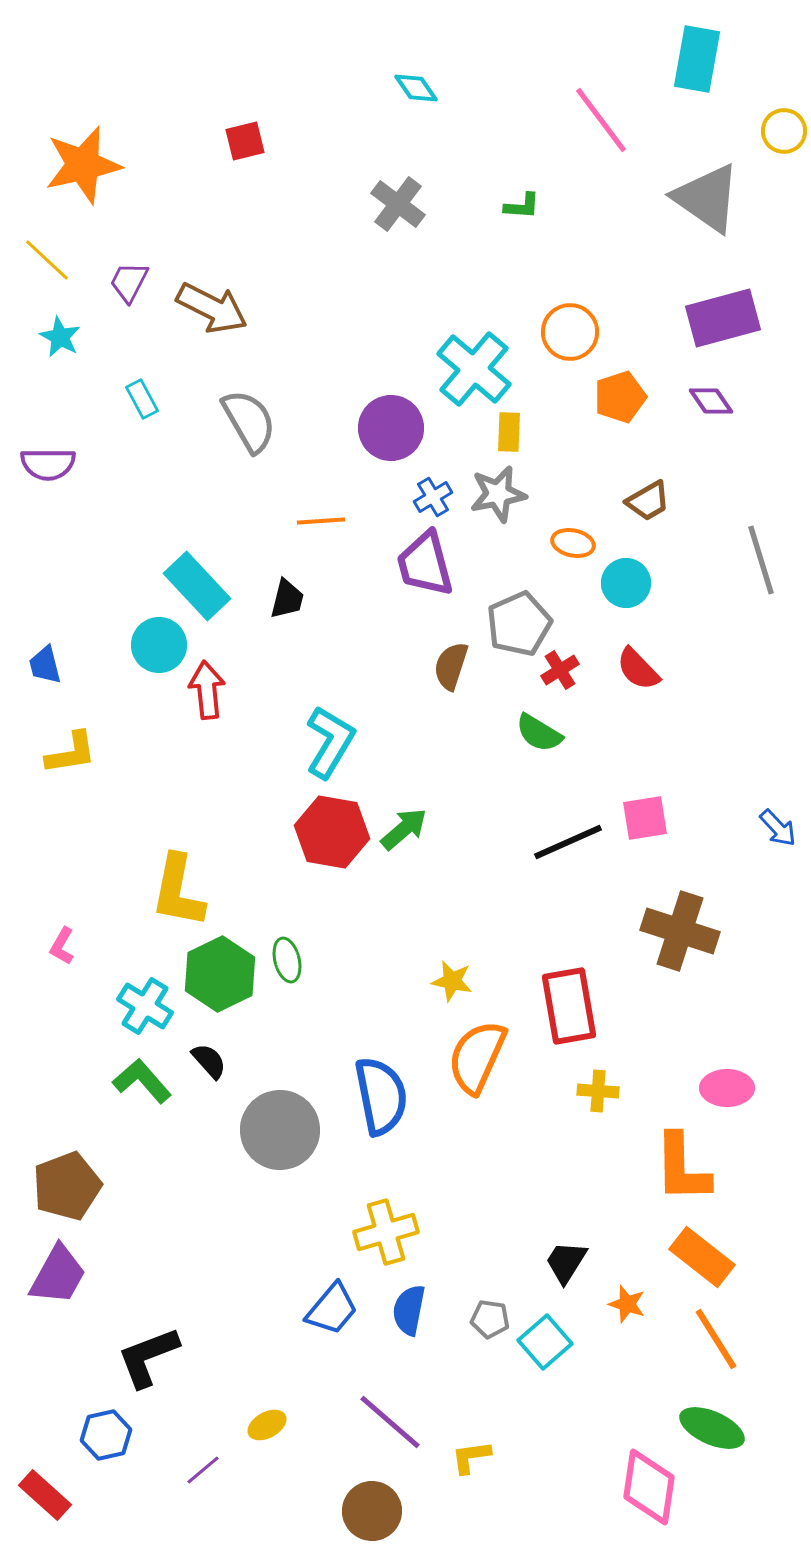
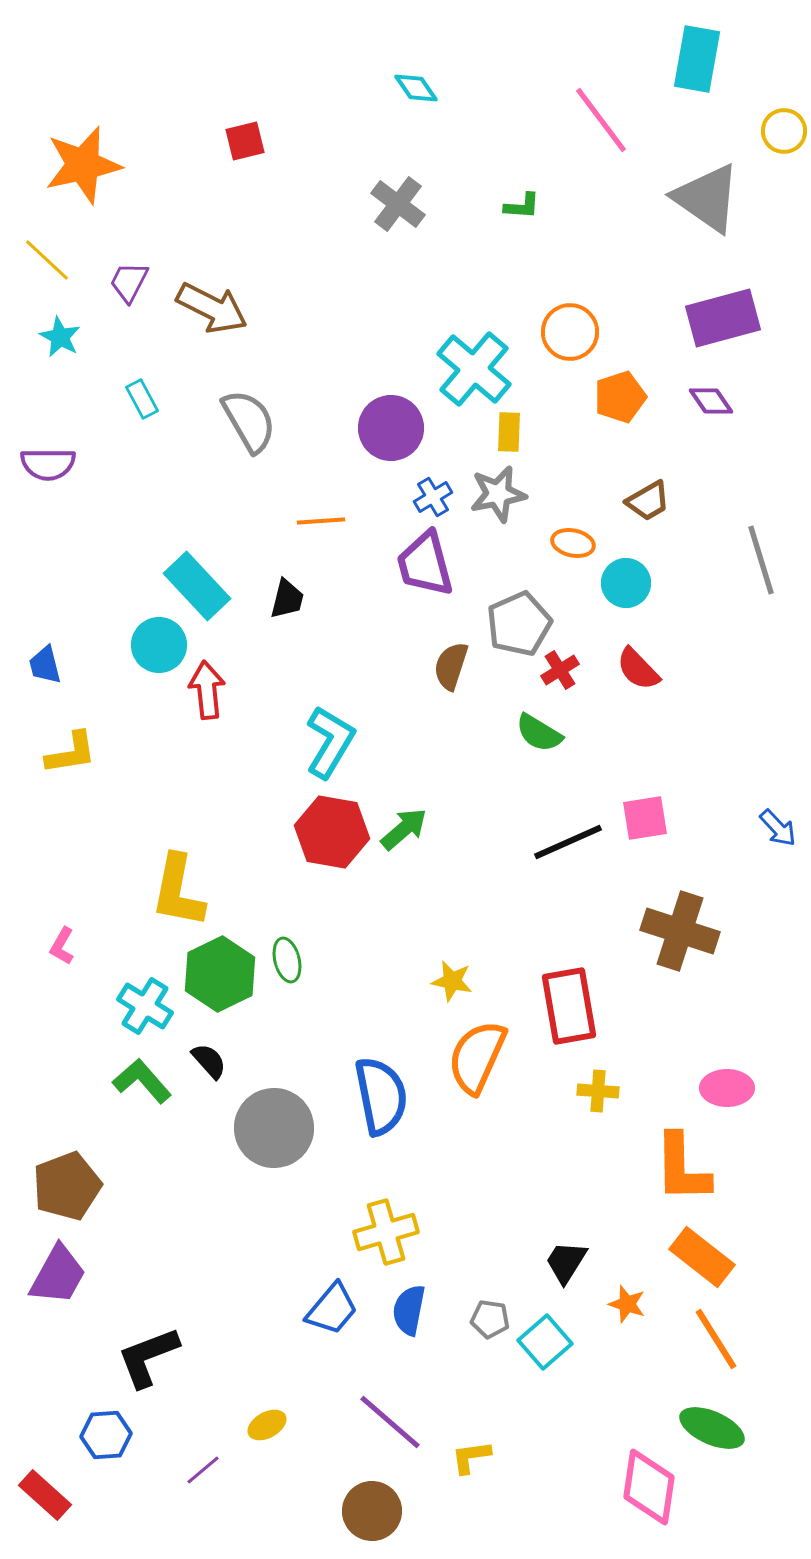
gray circle at (280, 1130): moved 6 px left, 2 px up
blue hexagon at (106, 1435): rotated 9 degrees clockwise
